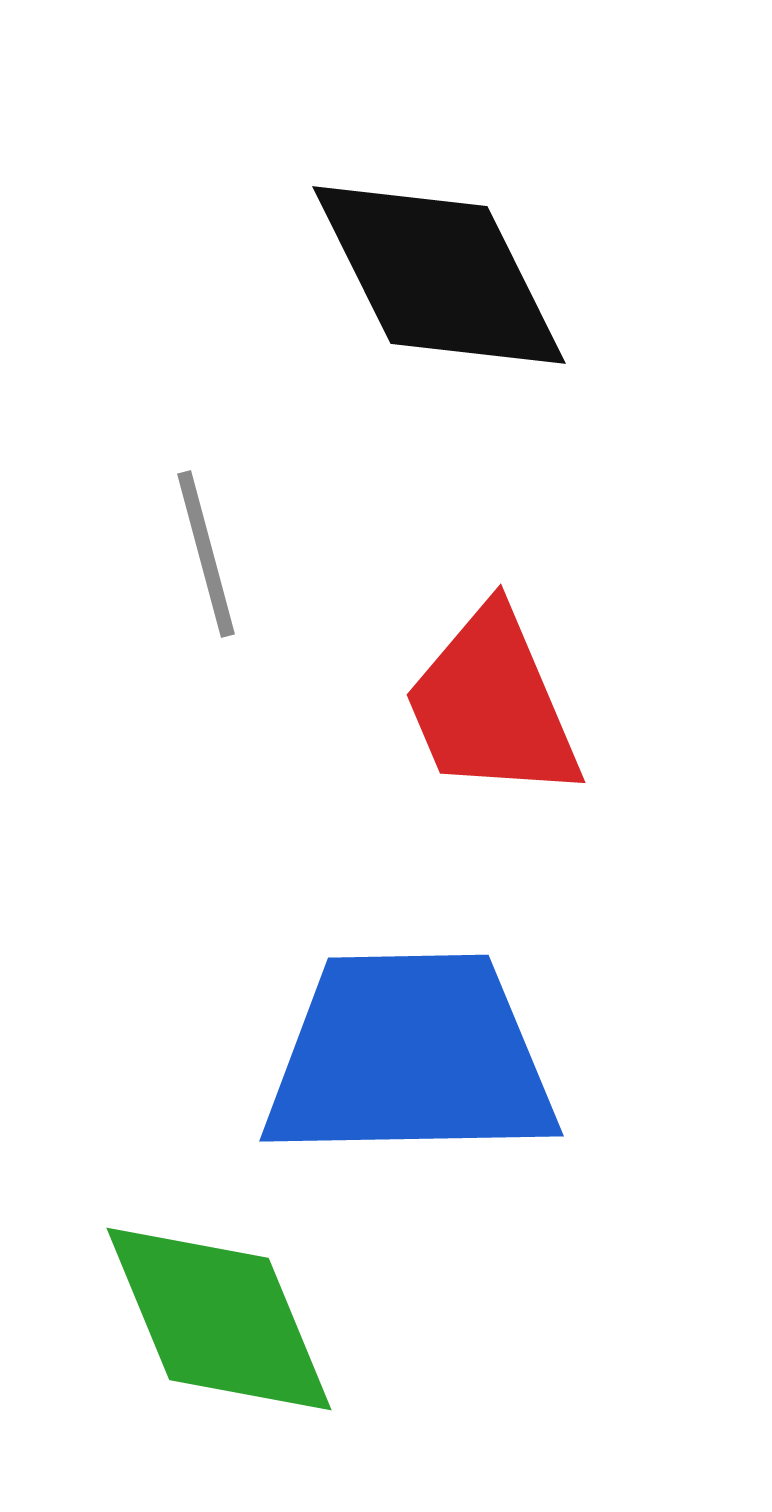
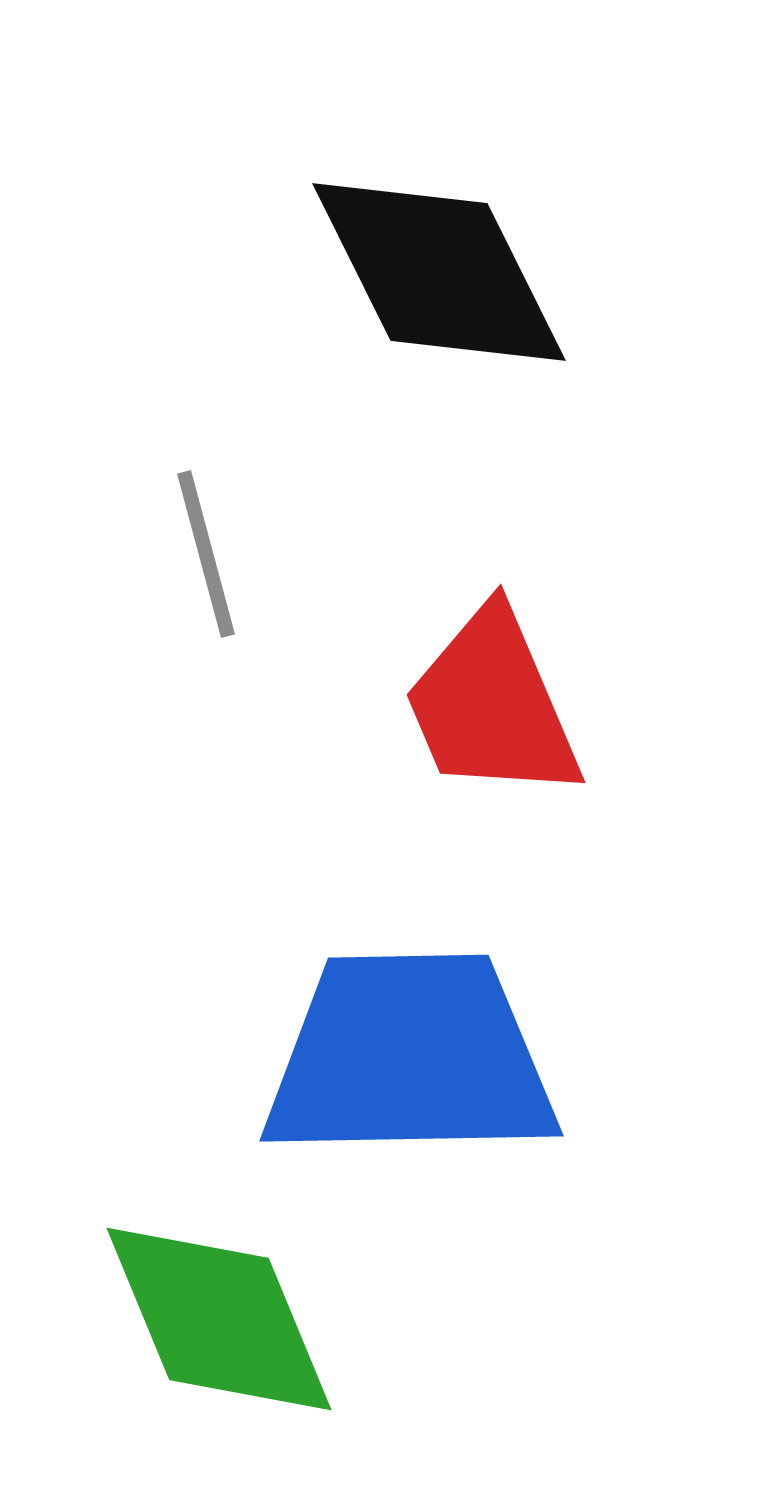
black diamond: moved 3 px up
